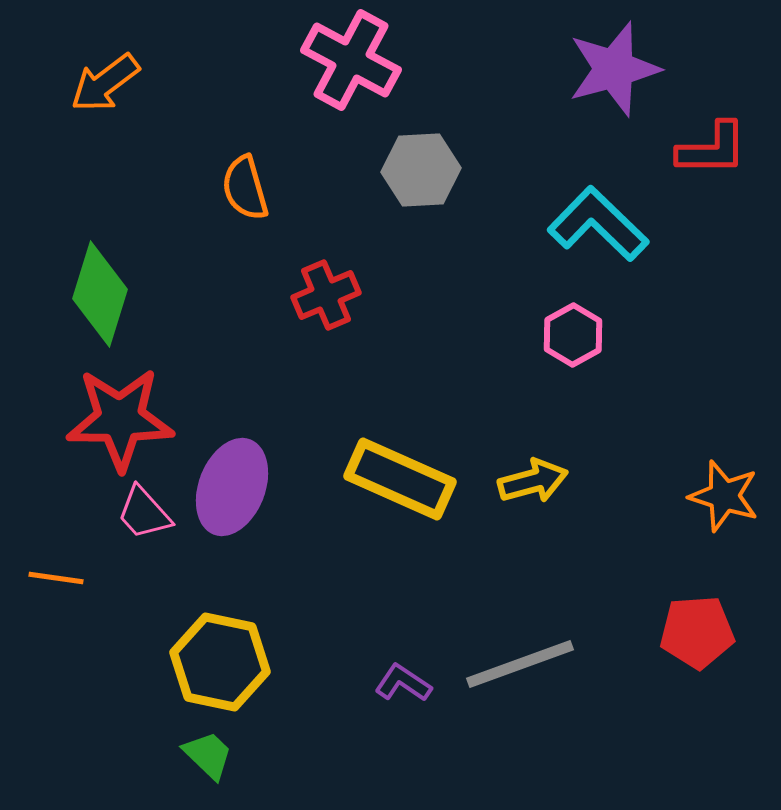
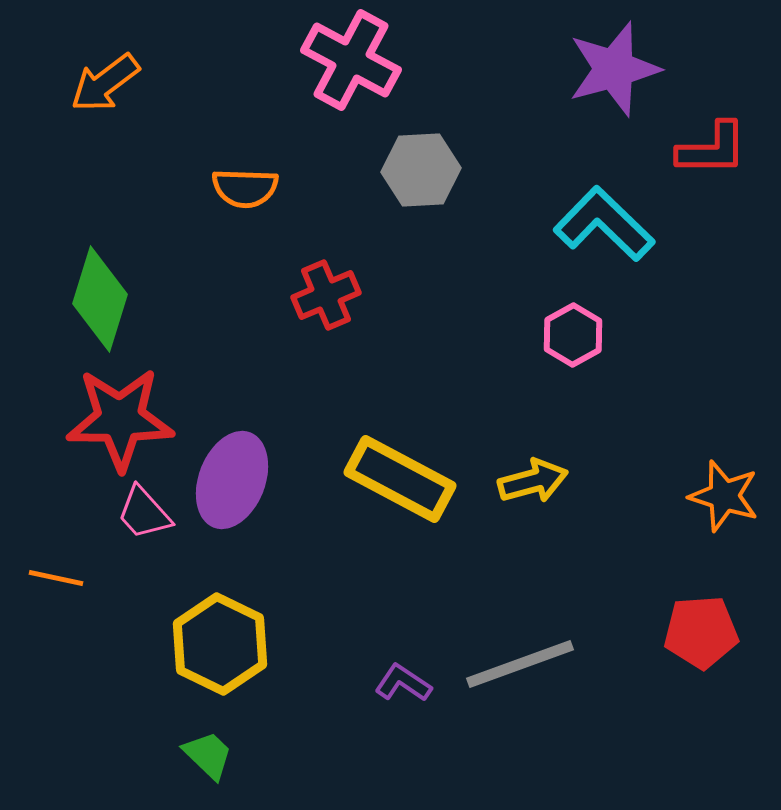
orange semicircle: rotated 72 degrees counterclockwise
cyan L-shape: moved 6 px right
green diamond: moved 5 px down
yellow rectangle: rotated 4 degrees clockwise
purple ellipse: moved 7 px up
orange line: rotated 4 degrees clockwise
red pentagon: moved 4 px right
yellow hexagon: moved 18 px up; rotated 14 degrees clockwise
